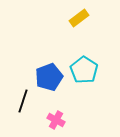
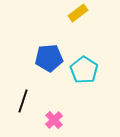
yellow rectangle: moved 1 px left, 5 px up
blue pentagon: moved 19 px up; rotated 16 degrees clockwise
pink cross: moved 2 px left; rotated 18 degrees clockwise
